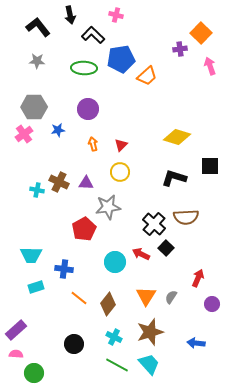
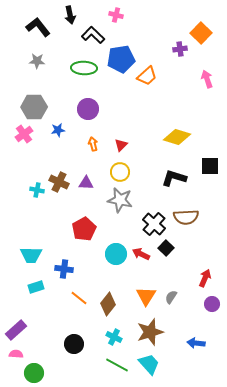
pink arrow at (210, 66): moved 3 px left, 13 px down
gray star at (108, 207): moved 12 px right, 7 px up; rotated 20 degrees clockwise
cyan circle at (115, 262): moved 1 px right, 8 px up
red arrow at (198, 278): moved 7 px right
